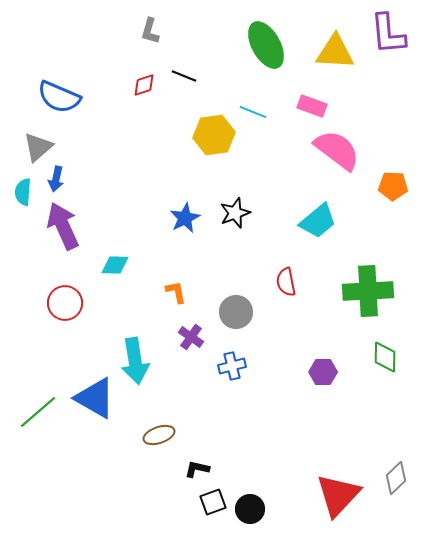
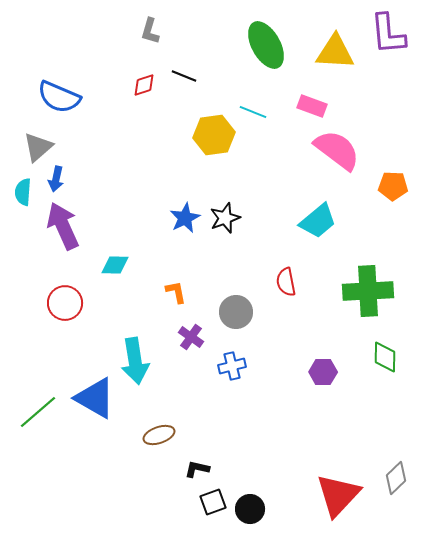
black star: moved 10 px left, 5 px down
